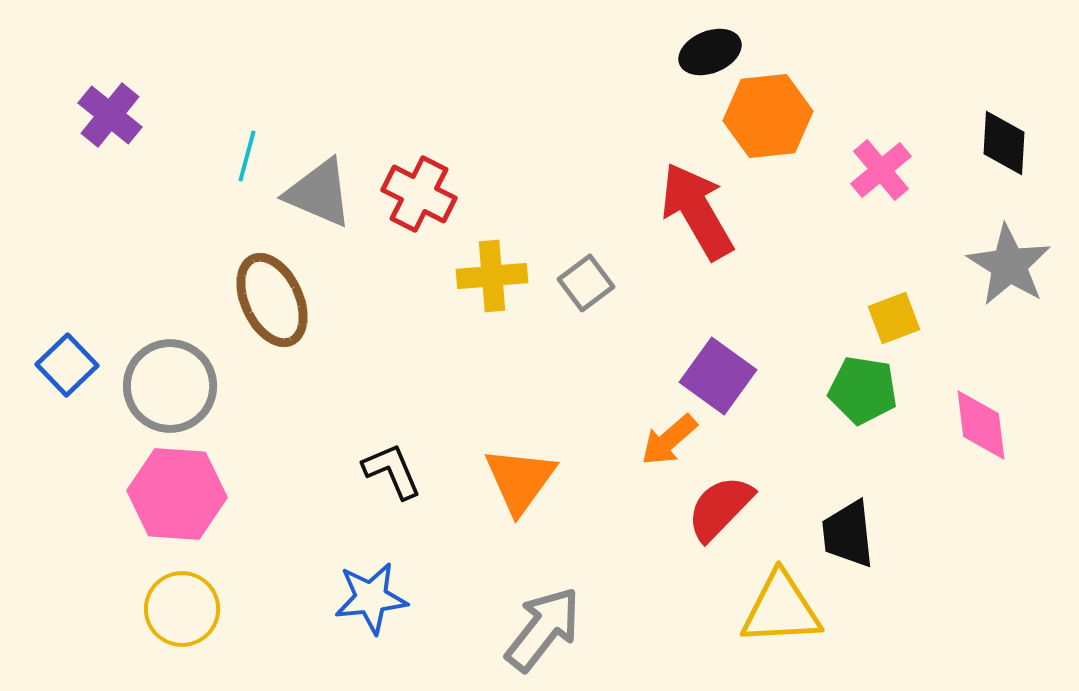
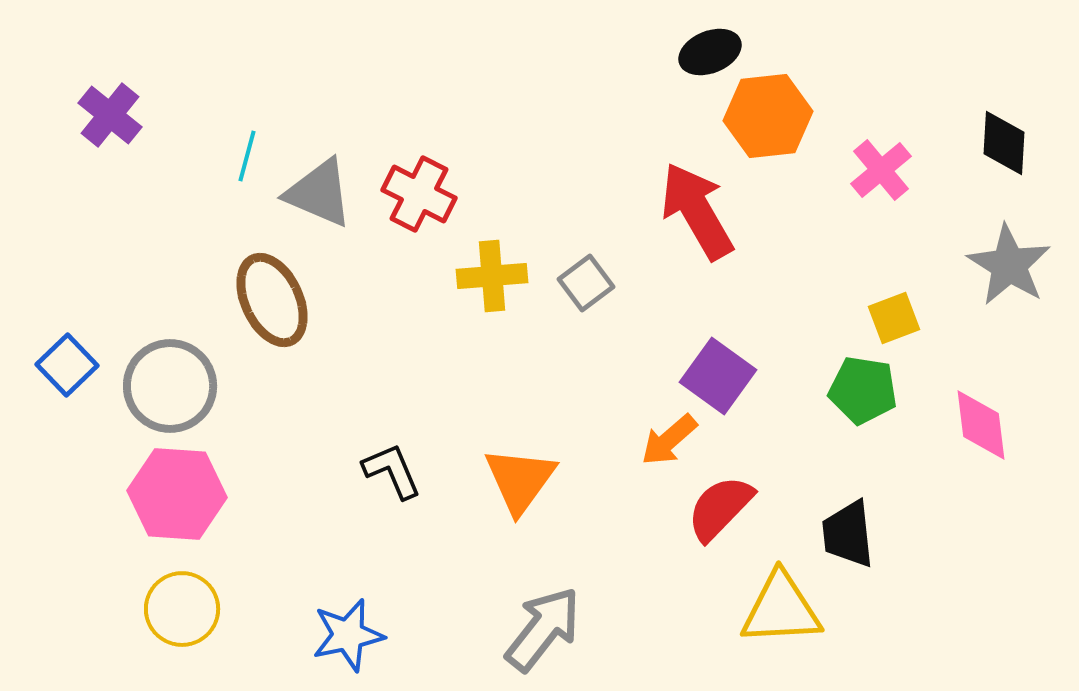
blue star: moved 23 px left, 37 px down; rotated 6 degrees counterclockwise
